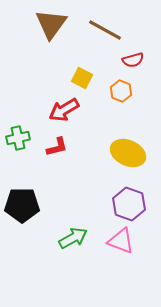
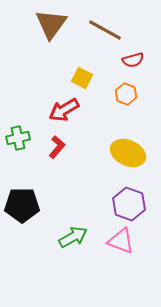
orange hexagon: moved 5 px right, 3 px down
red L-shape: rotated 35 degrees counterclockwise
green arrow: moved 1 px up
